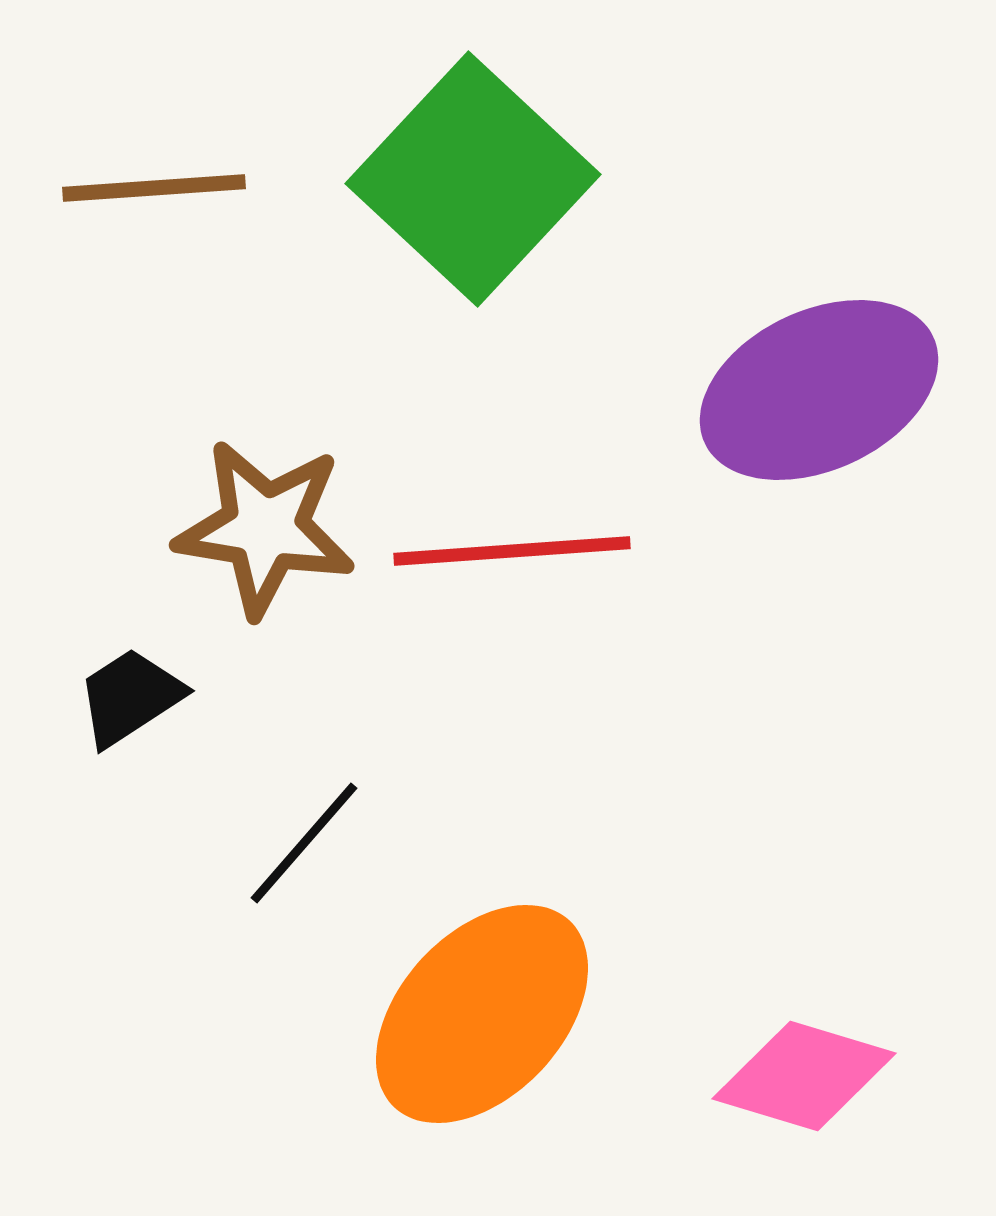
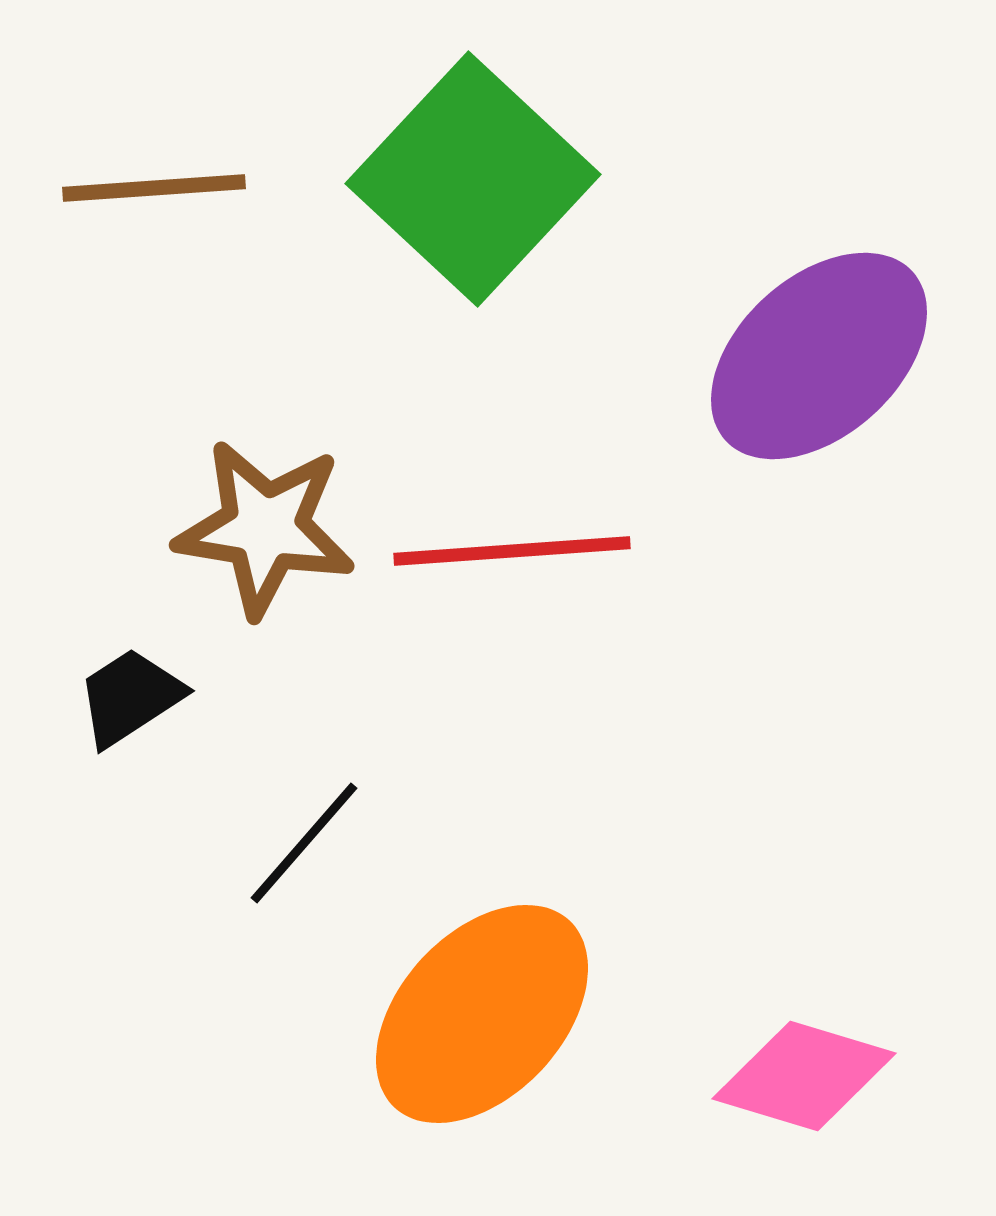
purple ellipse: moved 34 px up; rotated 17 degrees counterclockwise
